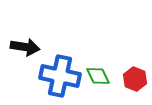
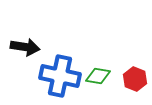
green diamond: rotated 55 degrees counterclockwise
